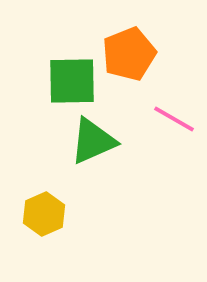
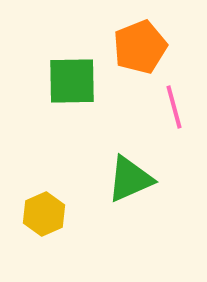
orange pentagon: moved 11 px right, 7 px up
pink line: moved 12 px up; rotated 45 degrees clockwise
green triangle: moved 37 px right, 38 px down
